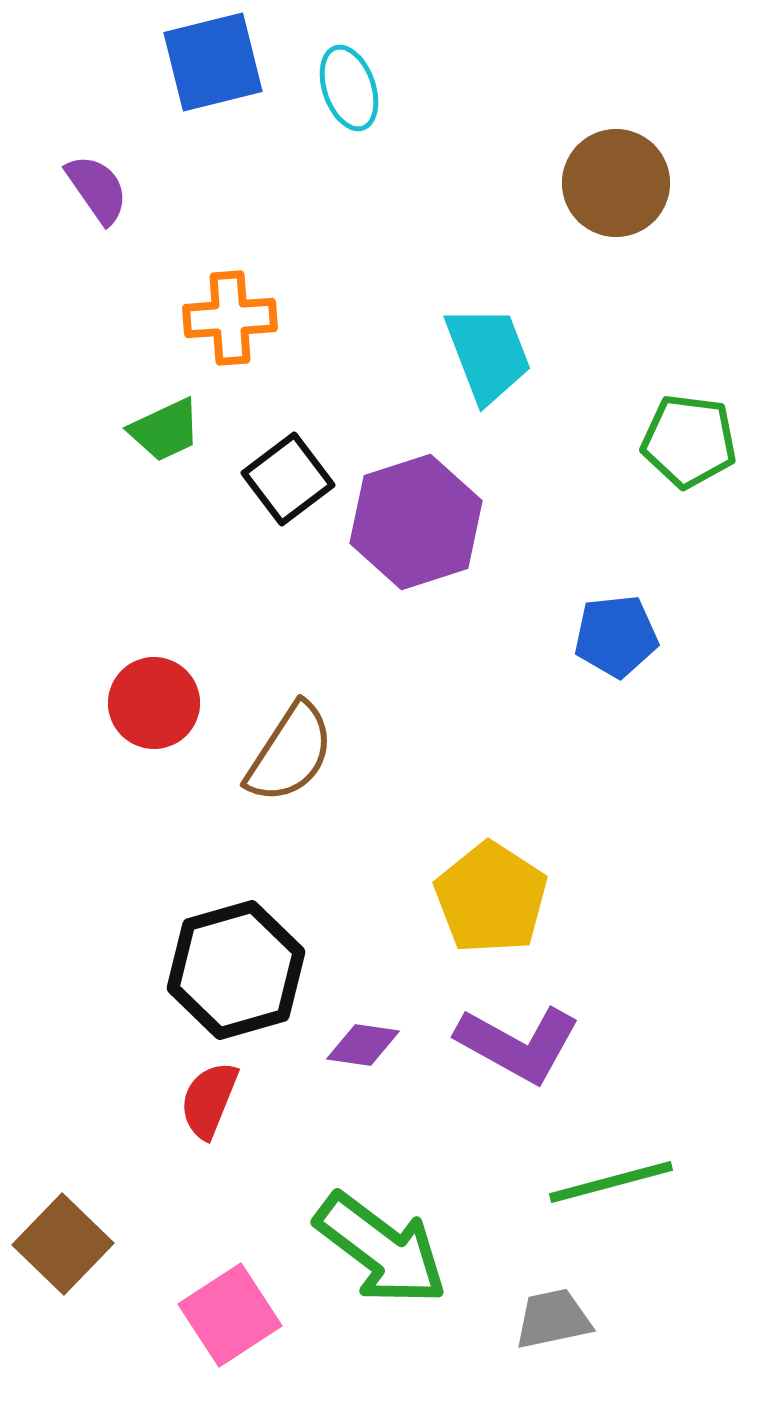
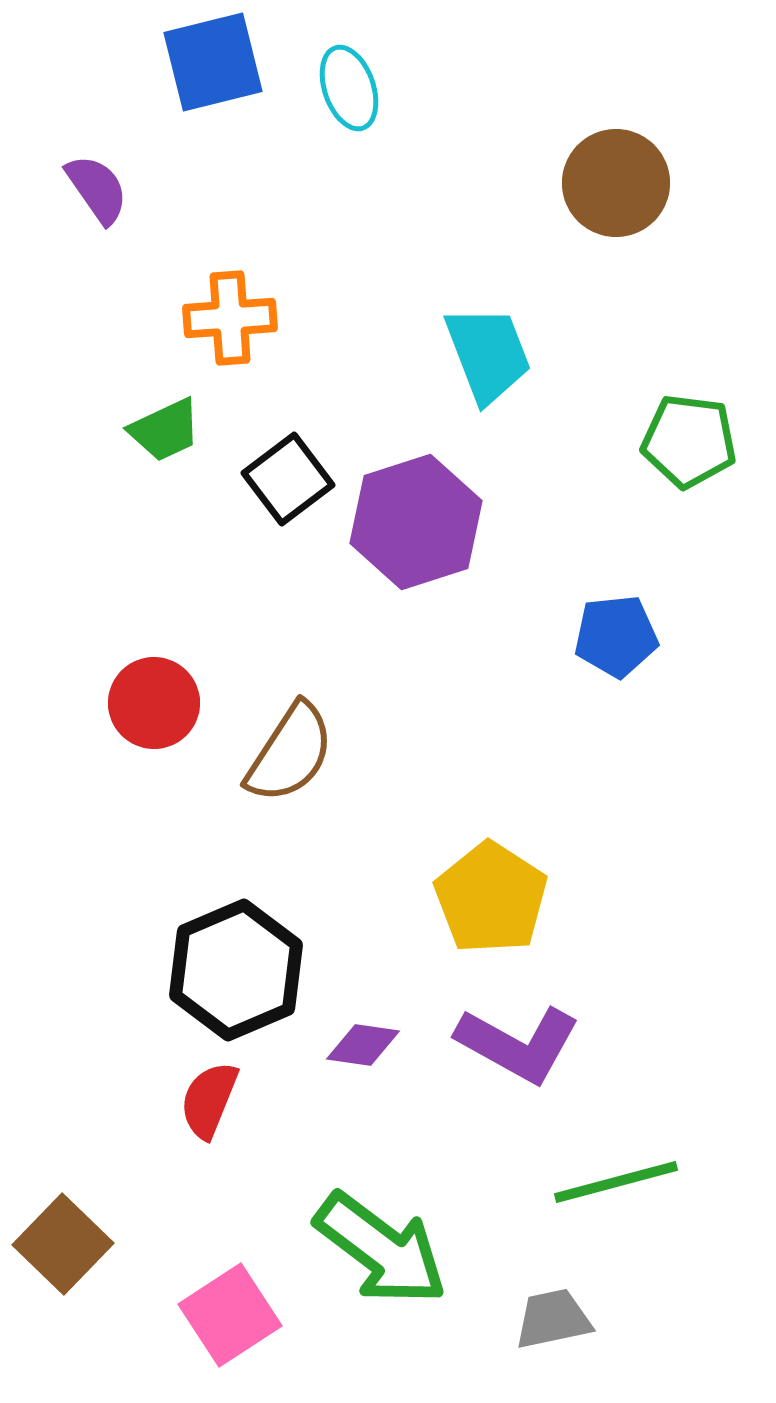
black hexagon: rotated 7 degrees counterclockwise
green line: moved 5 px right
